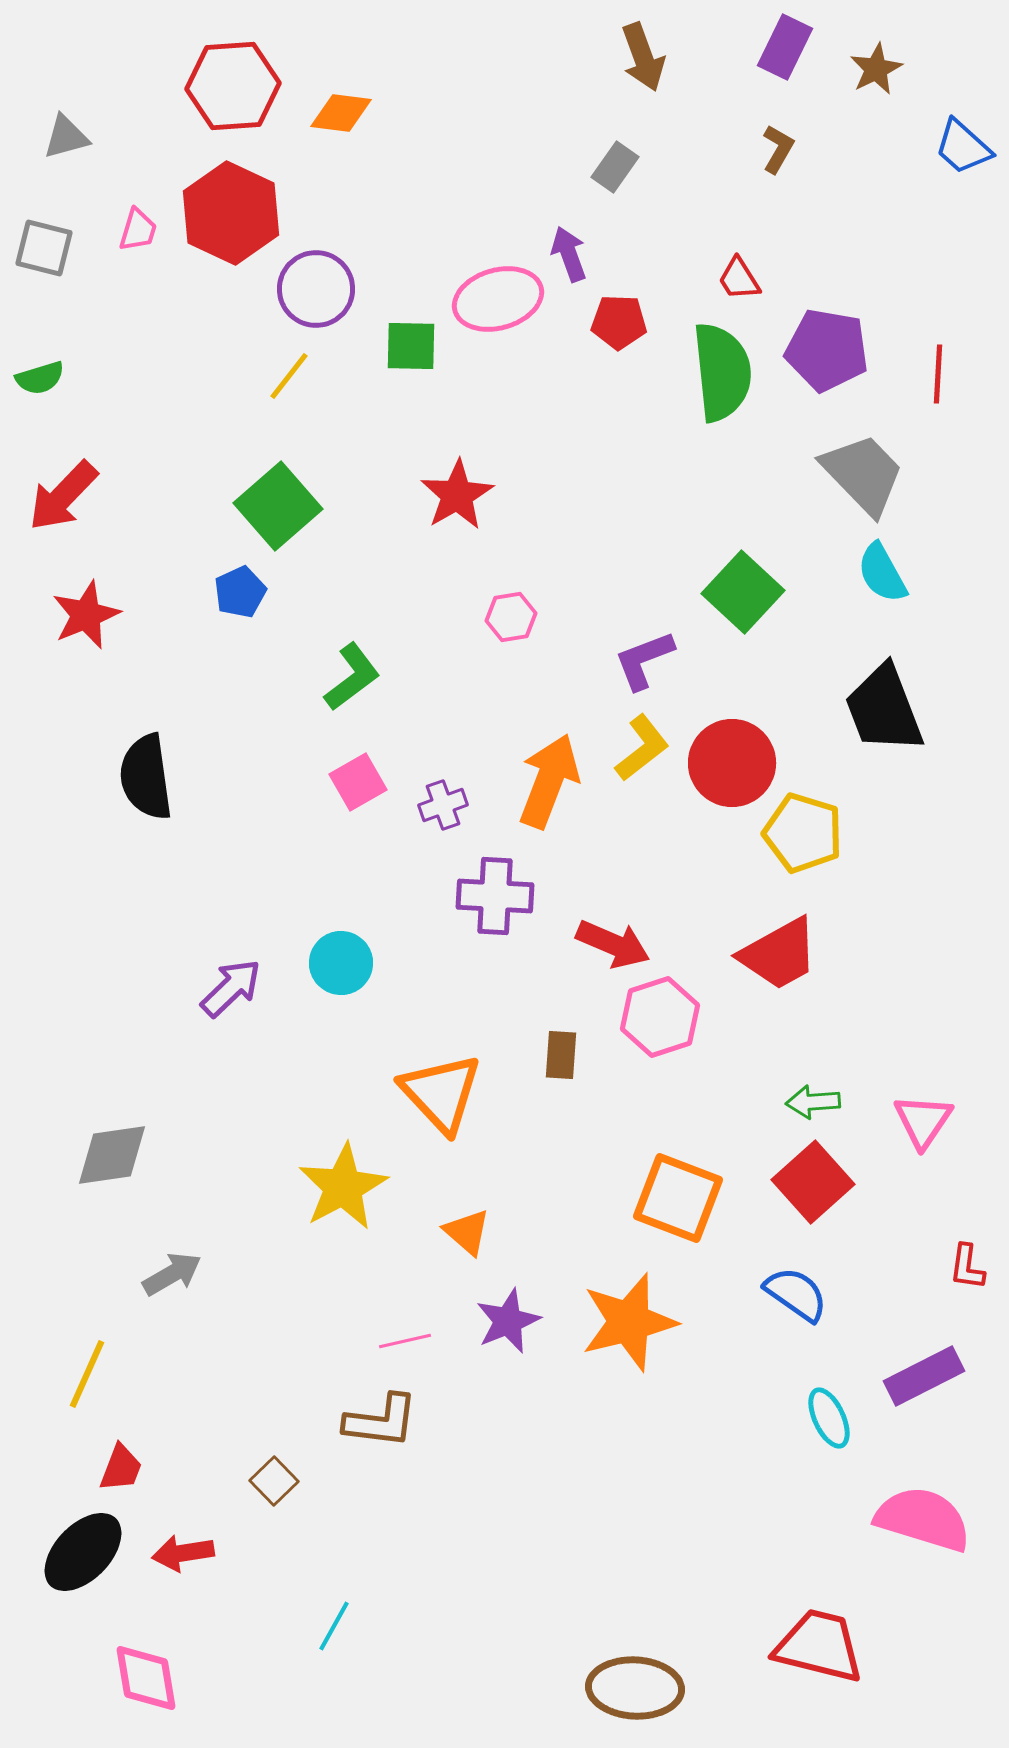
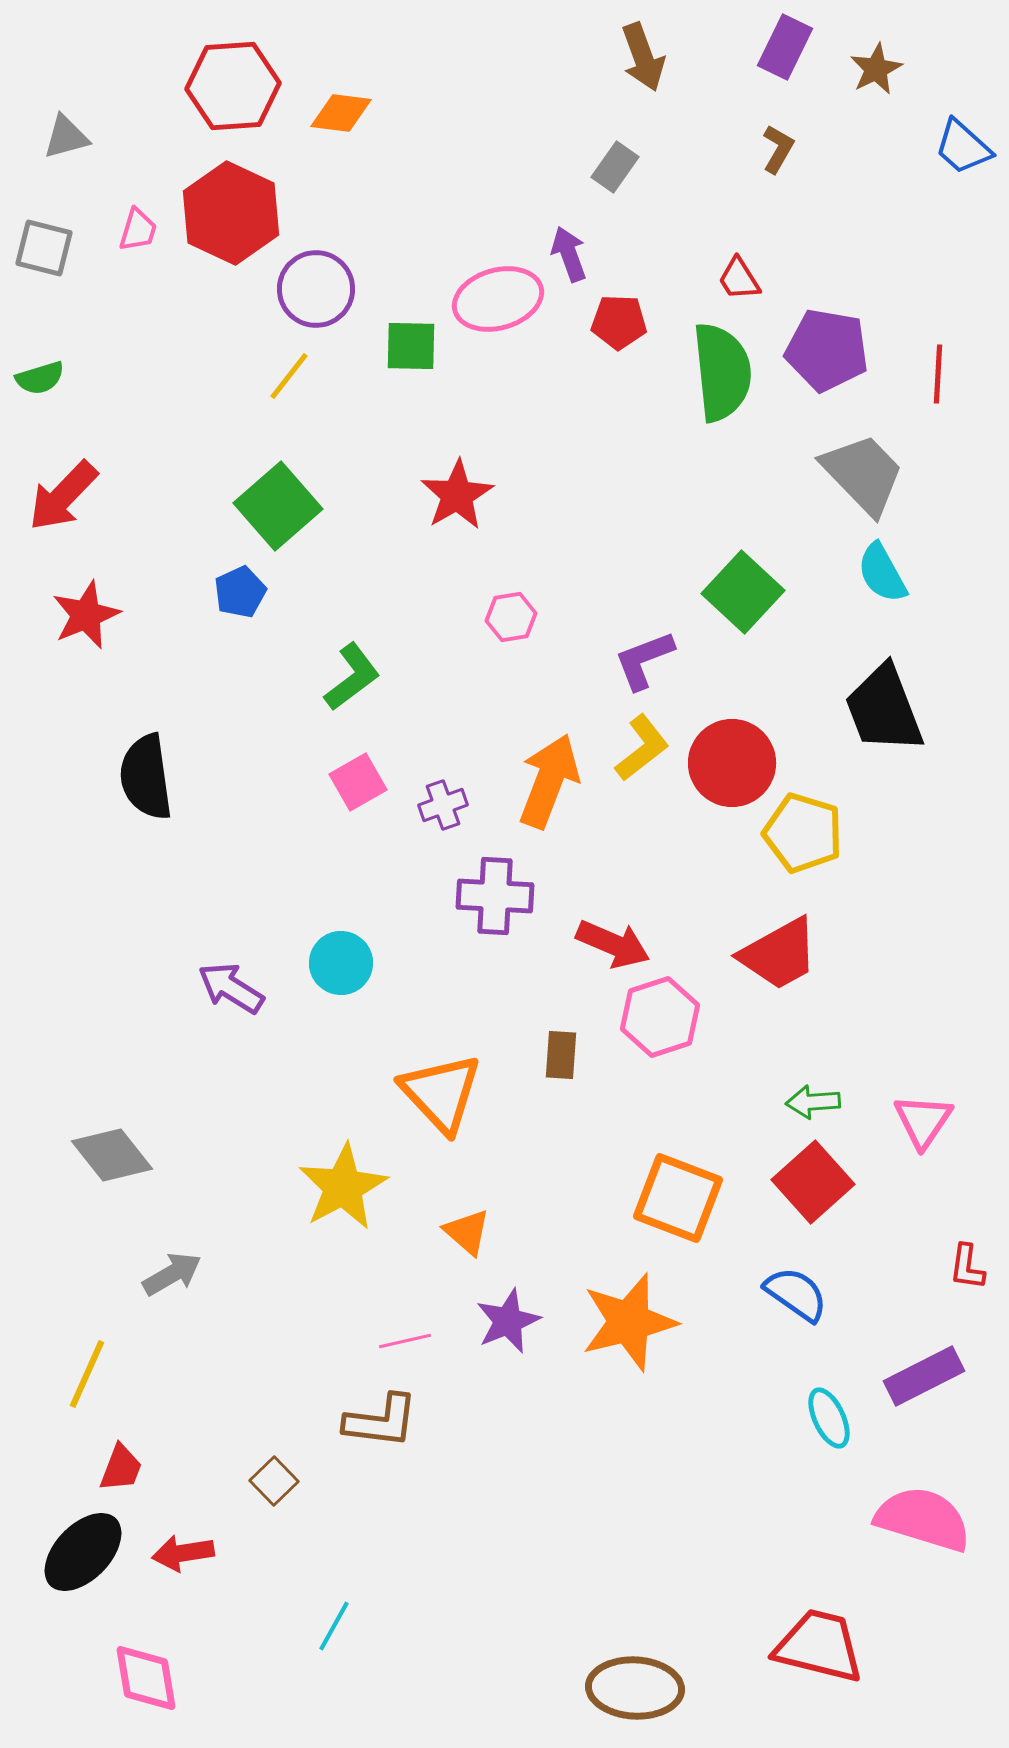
purple arrow at (231, 988): rotated 104 degrees counterclockwise
gray diamond at (112, 1155): rotated 60 degrees clockwise
